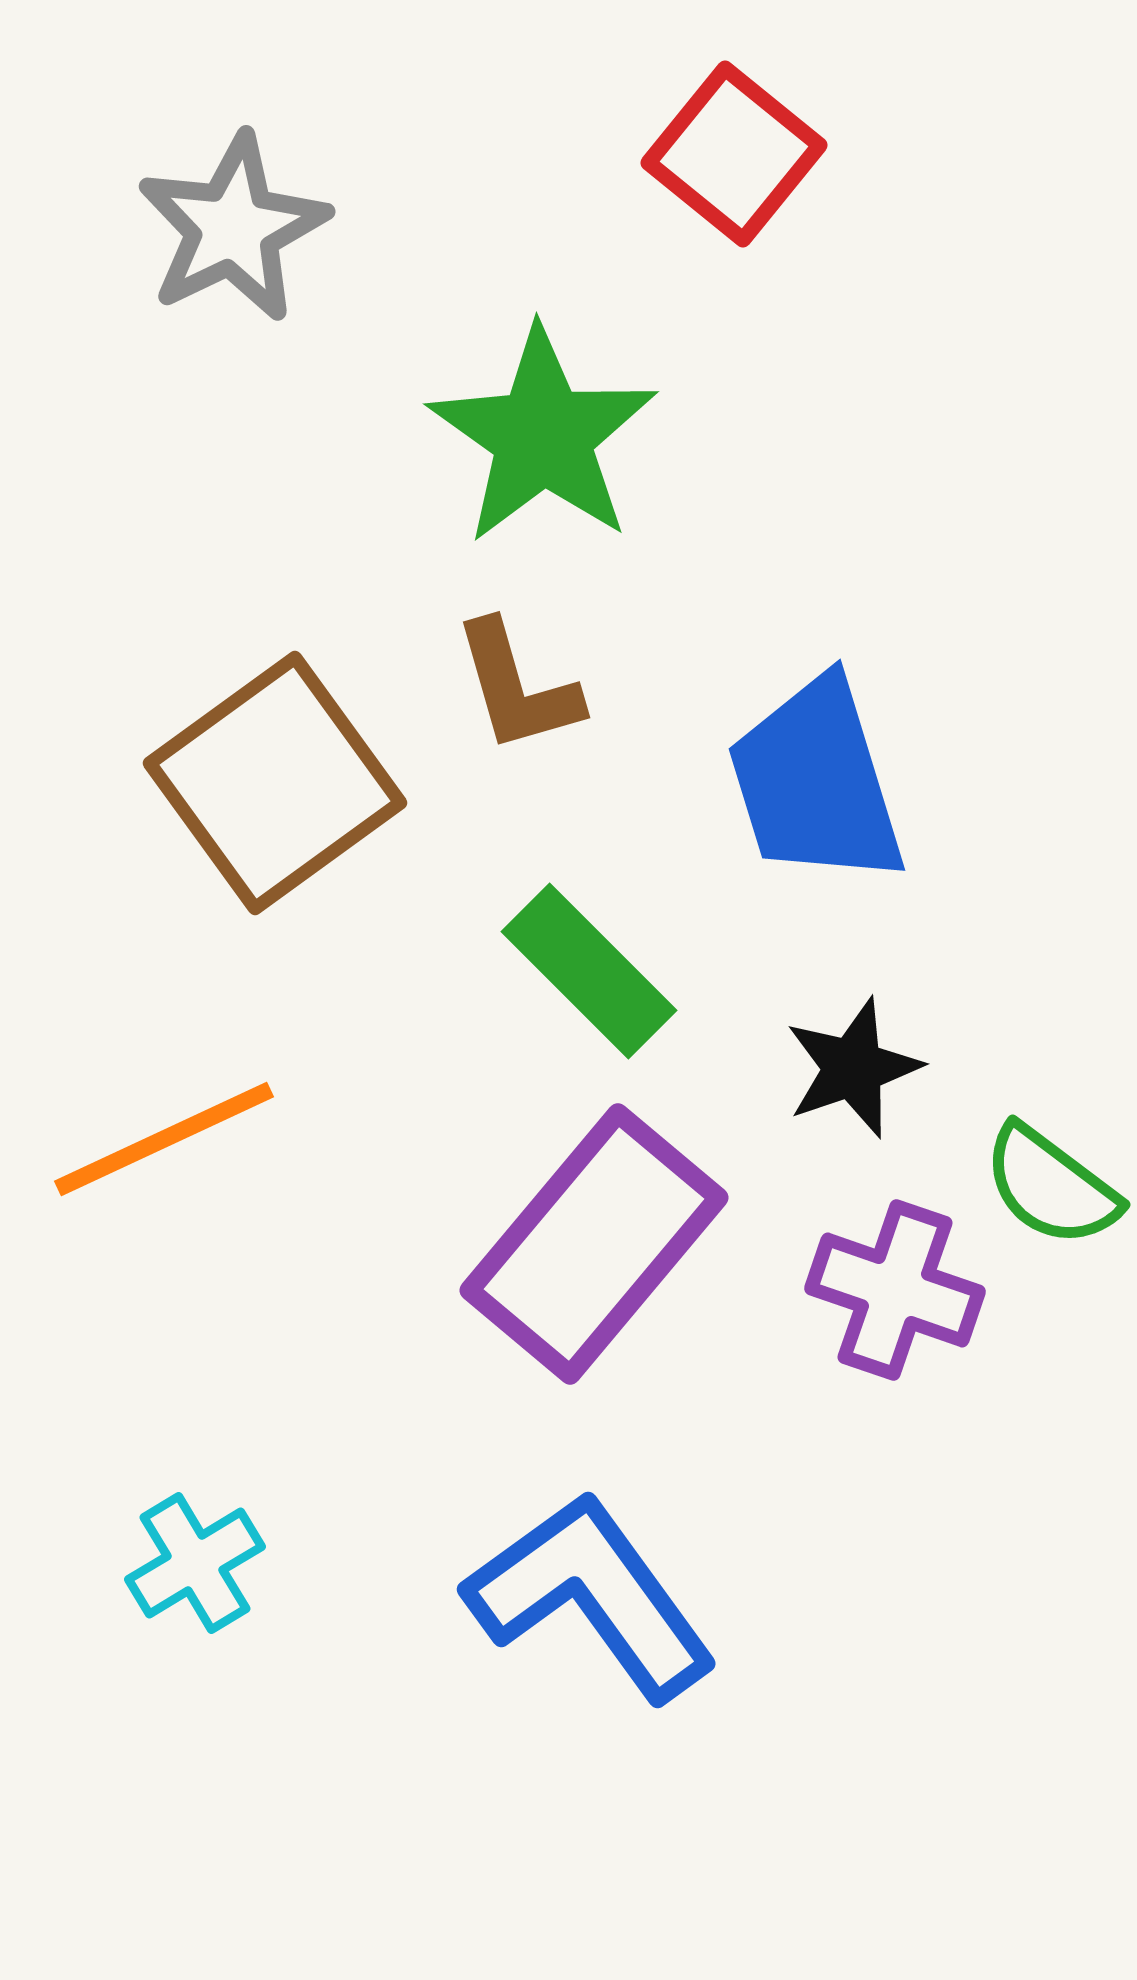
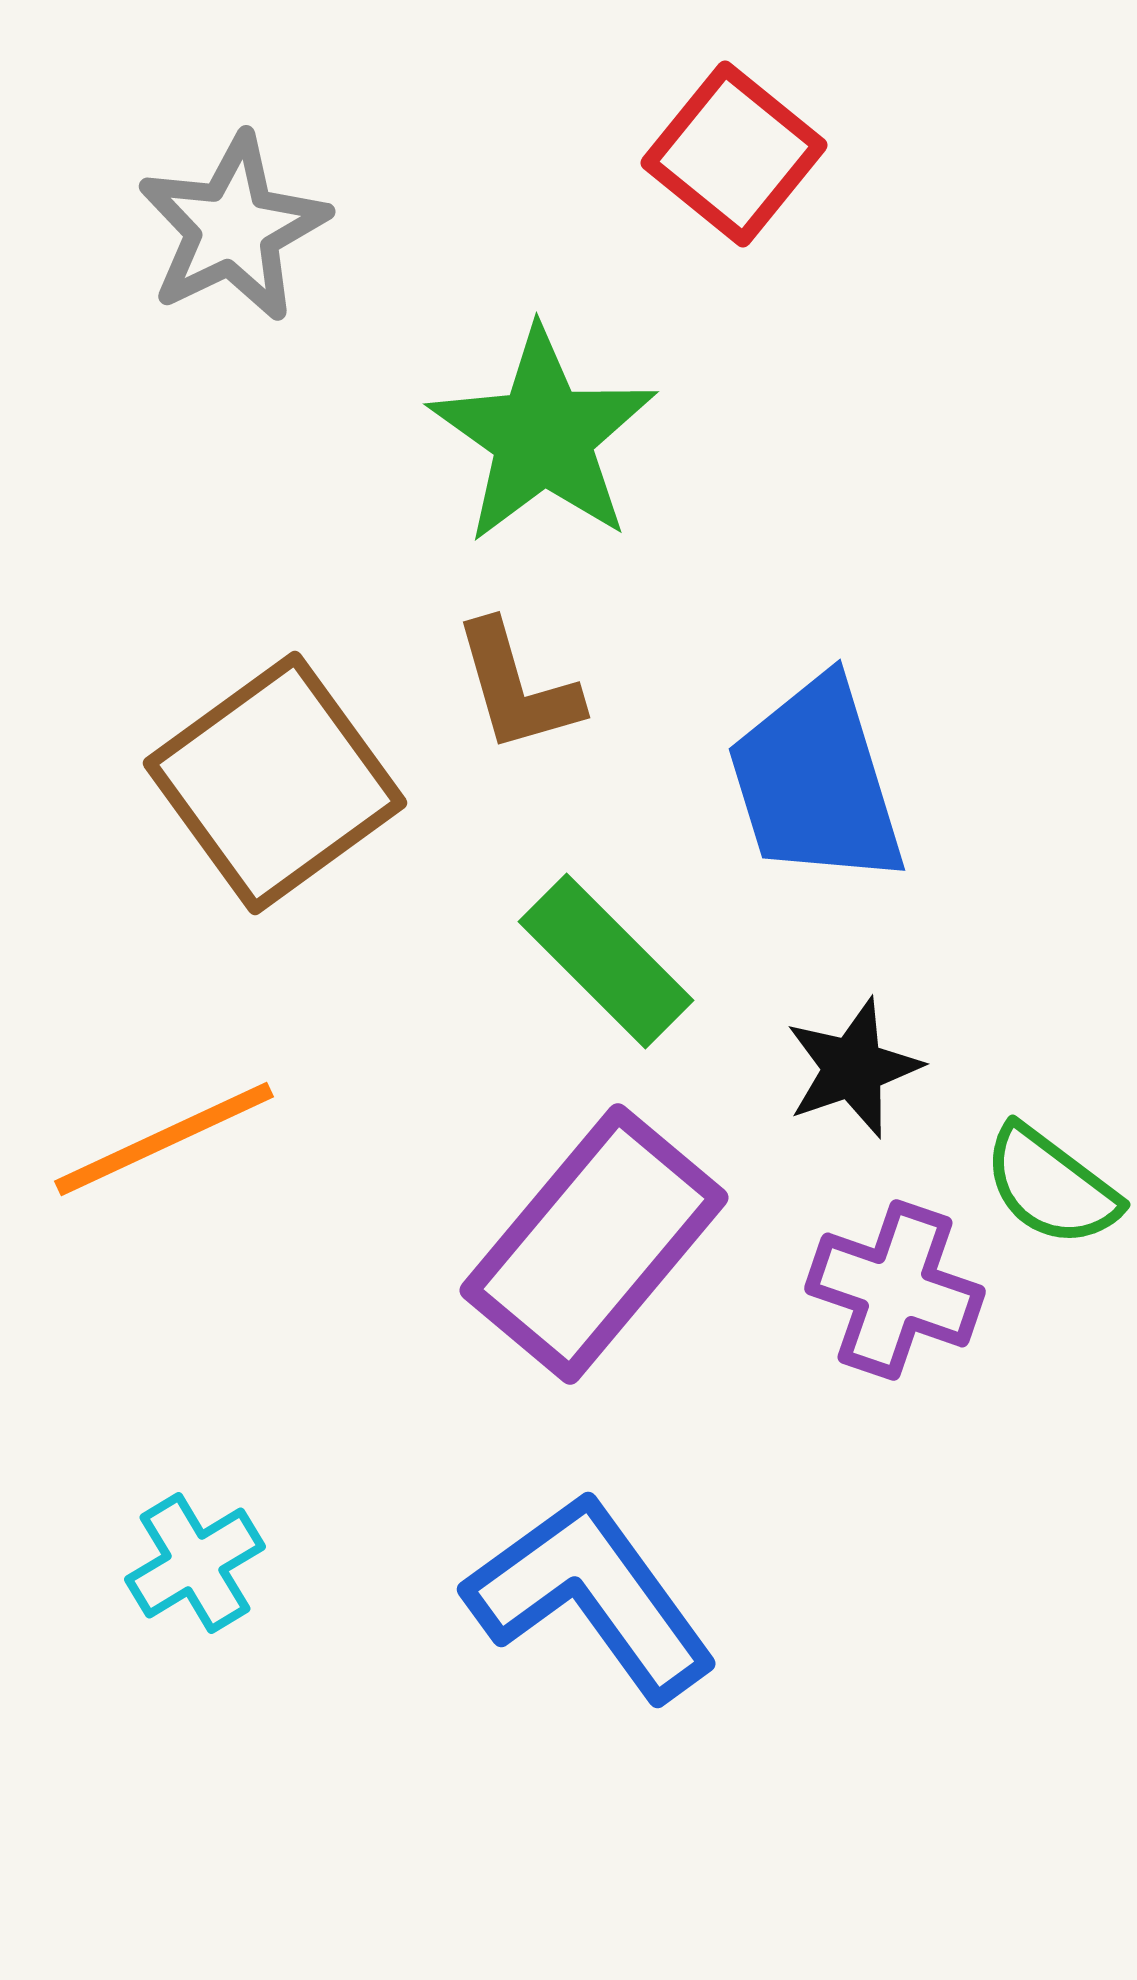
green rectangle: moved 17 px right, 10 px up
